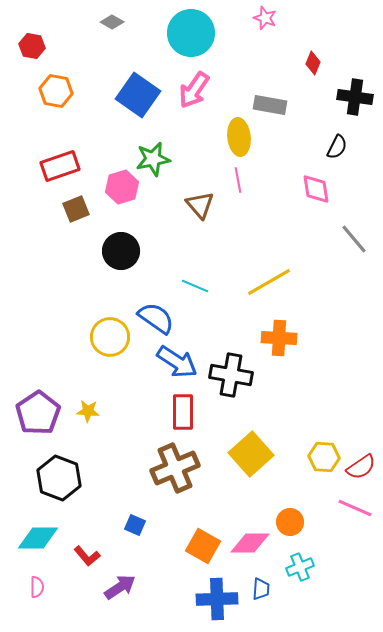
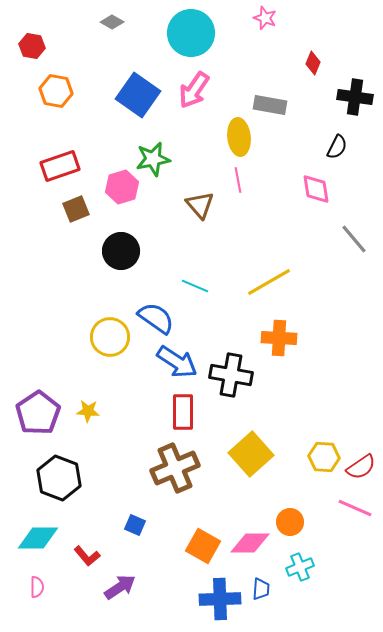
blue cross at (217, 599): moved 3 px right
